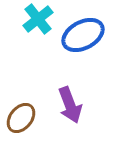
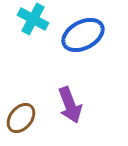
cyan cross: moved 5 px left; rotated 24 degrees counterclockwise
